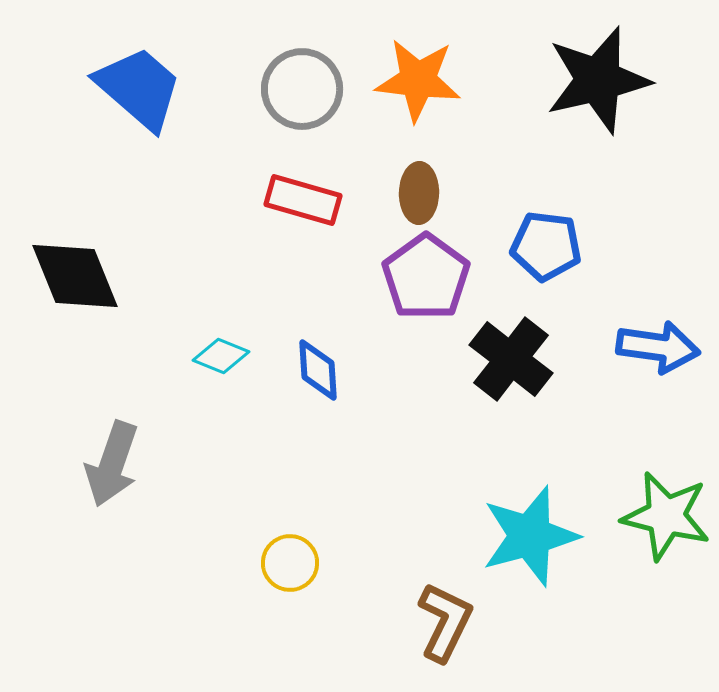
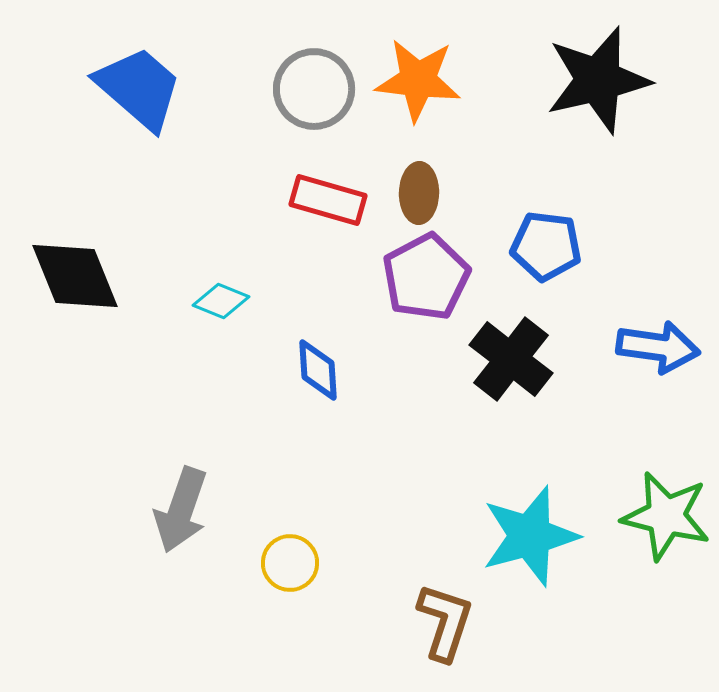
gray circle: moved 12 px right
red rectangle: moved 25 px right
purple pentagon: rotated 8 degrees clockwise
cyan diamond: moved 55 px up
gray arrow: moved 69 px right, 46 px down
brown L-shape: rotated 8 degrees counterclockwise
